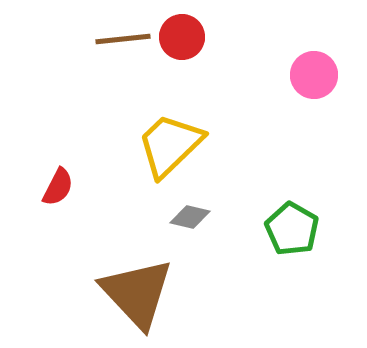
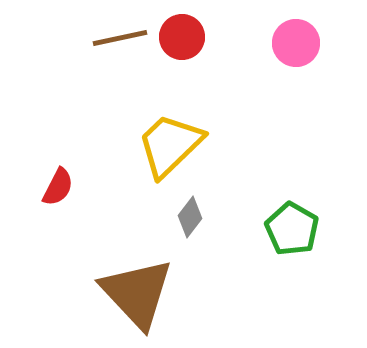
brown line: moved 3 px left, 1 px up; rotated 6 degrees counterclockwise
pink circle: moved 18 px left, 32 px up
gray diamond: rotated 66 degrees counterclockwise
